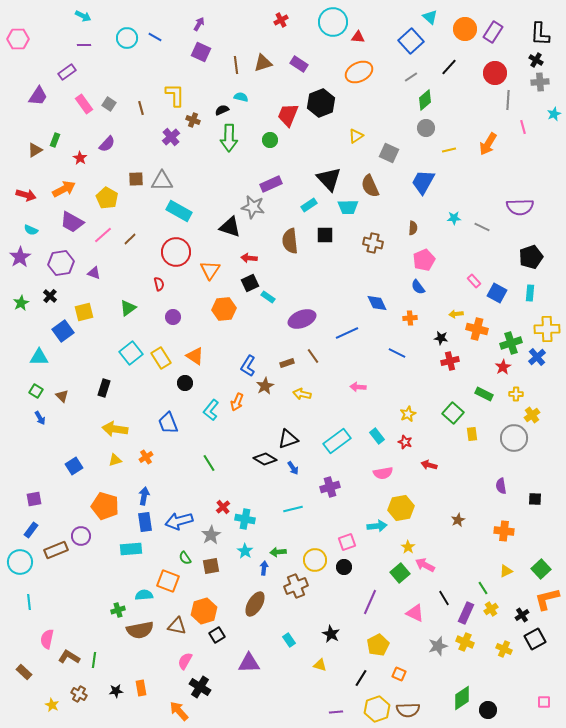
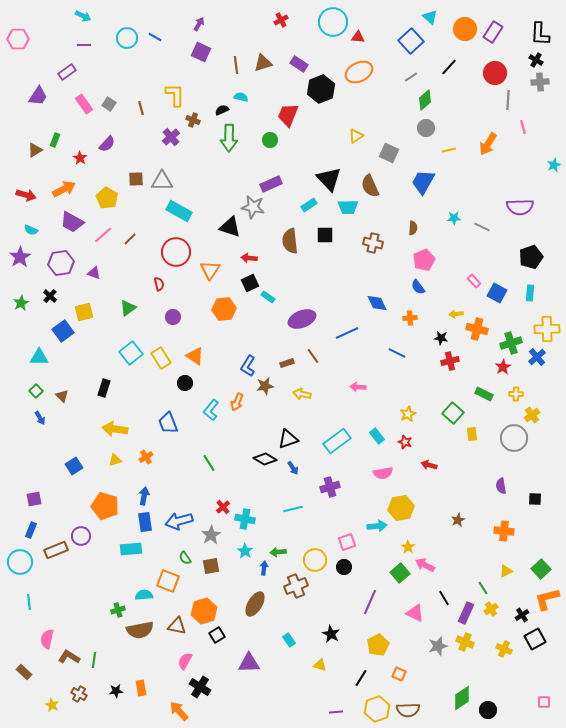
black hexagon at (321, 103): moved 14 px up
cyan star at (554, 114): moved 51 px down
brown star at (265, 386): rotated 18 degrees clockwise
green square at (36, 391): rotated 16 degrees clockwise
blue rectangle at (31, 530): rotated 14 degrees counterclockwise
